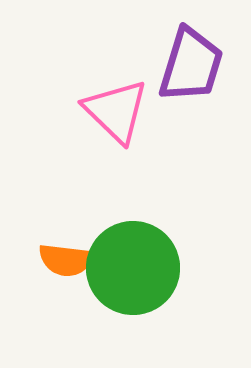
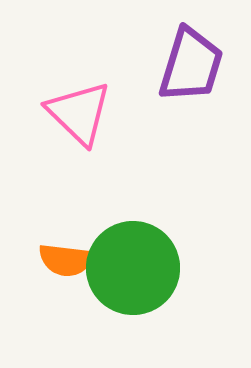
pink triangle: moved 37 px left, 2 px down
